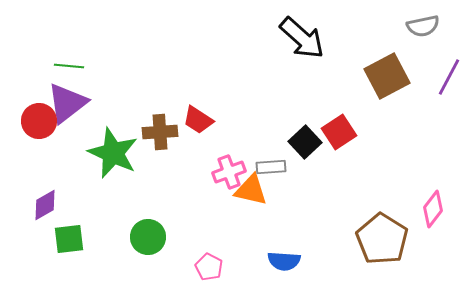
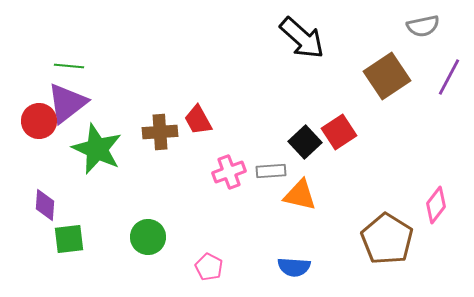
brown square: rotated 6 degrees counterclockwise
red trapezoid: rotated 28 degrees clockwise
green star: moved 16 px left, 4 px up
gray rectangle: moved 4 px down
orange triangle: moved 49 px right, 5 px down
purple diamond: rotated 56 degrees counterclockwise
pink diamond: moved 3 px right, 4 px up
brown pentagon: moved 5 px right
blue semicircle: moved 10 px right, 6 px down
